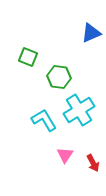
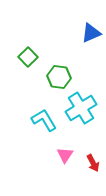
green square: rotated 24 degrees clockwise
cyan cross: moved 2 px right, 2 px up
